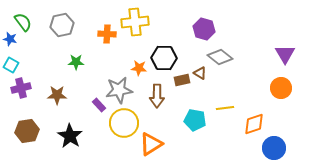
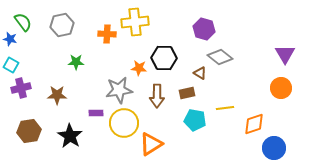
brown rectangle: moved 5 px right, 13 px down
purple rectangle: moved 3 px left, 8 px down; rotated 48 degrees counterclockwise
brown hexagon: moved 2 px right
